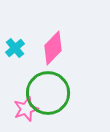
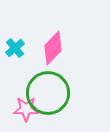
pink star: rotated 20 degrees clockwise
